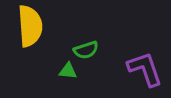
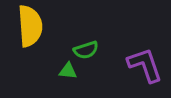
purple L-shape: moved 4 px up
